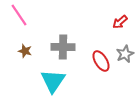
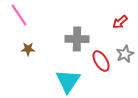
gray cross: moved 14 px right, 8 px up
brown star: moved 3 px right, 2 px up; rotated 16 degrees counterclockwise
cyan triangle: moved 15 px right
